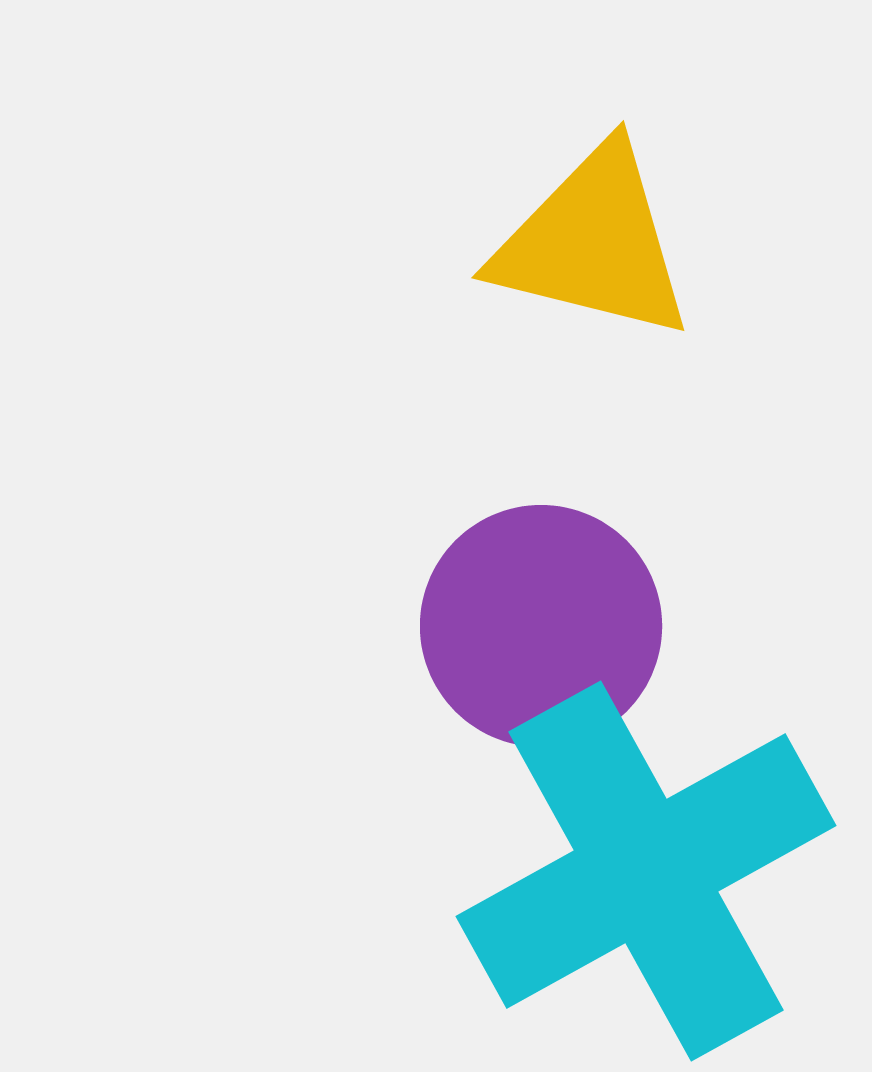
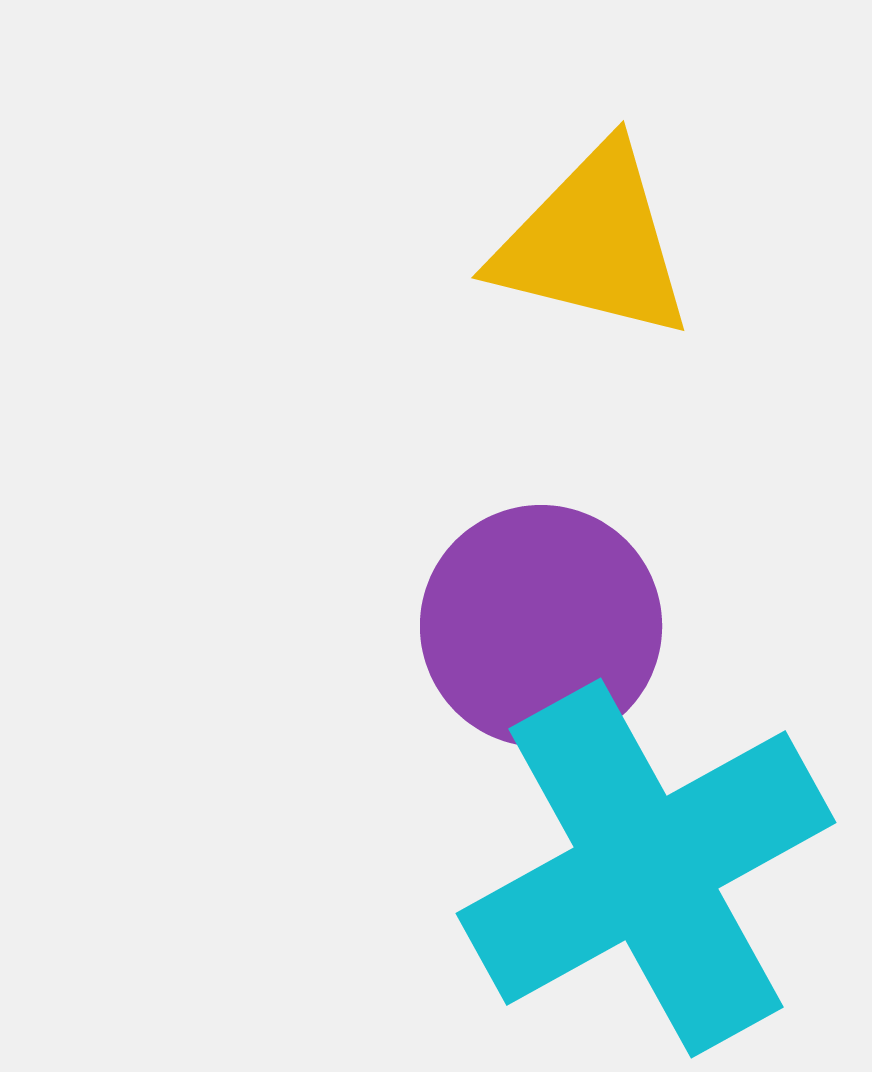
cyan cross: moved 3 px up
